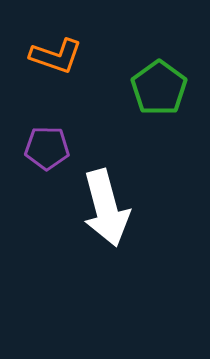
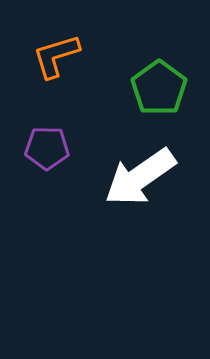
orange L-shape: rotated 144 degrees clockwise
white arrow: moved 34 px right, 31 px up; rotated 70 degrees clockwise
